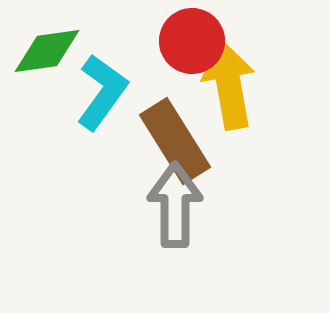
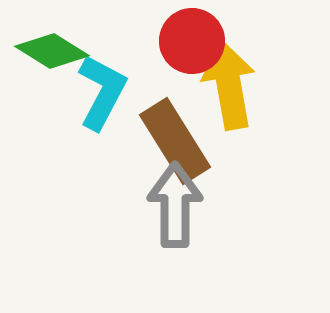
green diamond: moved 5 px right; rotated 40 degrees clockwise
cyan L-shape: rotated 8 degrees counterclockwise
